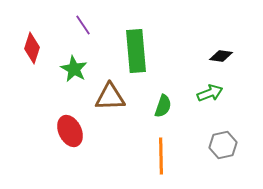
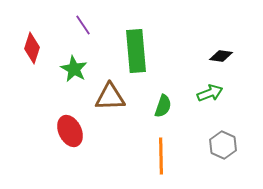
gray hexagon: rotated 24 degrees counterclockwise
